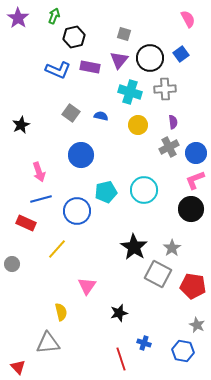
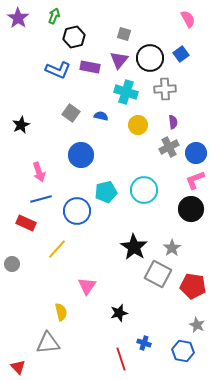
cyan cross at (130, 92): moved 4 px left
